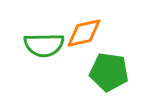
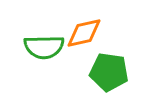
green semicircle: moved 2 px down
